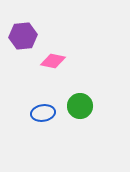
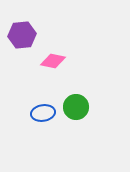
purple hexagon: moved 1 px left, 1 px up
green circle: moved 4 px left, 1 px down
